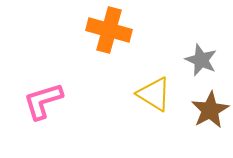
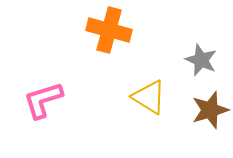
yellow triangle: moved 5 px left, 3 px down
pink L-shape: moved 1 px up
brown star: rotated 12 degrees clockwise
